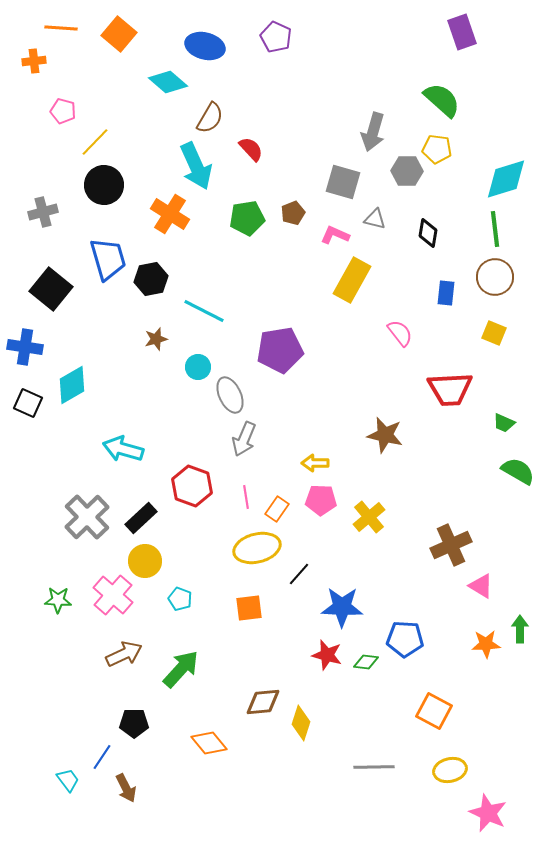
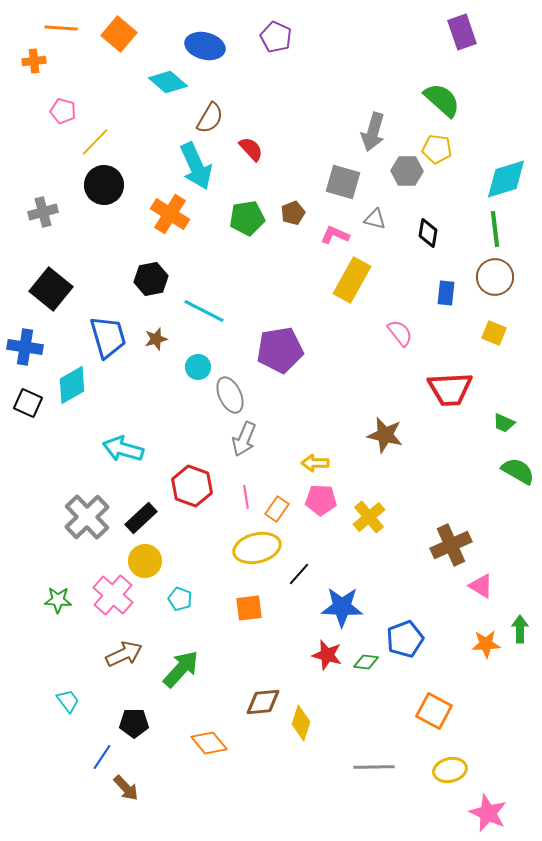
blue trapezoid at (108, 259): moved 78 px down
blue pentagon at (405, 639): rotated 24 degrees counterclockwise
cyan trapezoid at (68, 780): moved 79 px up
brown arrow at (126, 788): rotated 16 degrees counterclockwise
